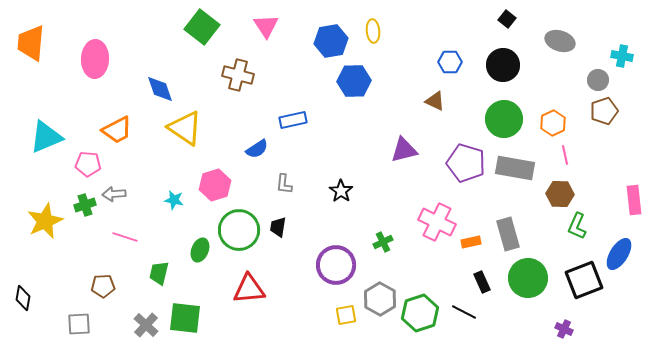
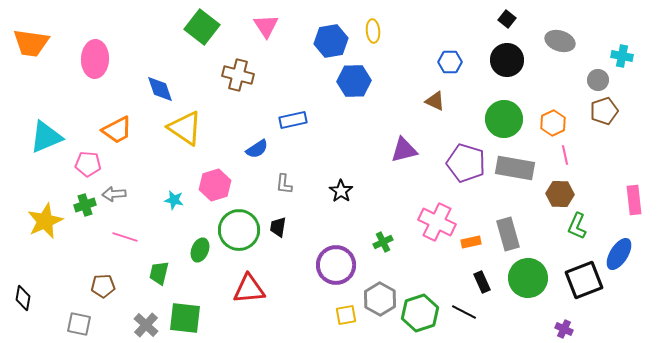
orange trapezoid at (31, 43): rotated 87 degrees counterclockwise
black circle at (503, 65): moved 4 px right, 5 px up
gray square at (79, 324): rotated 15 degrees clockwise
